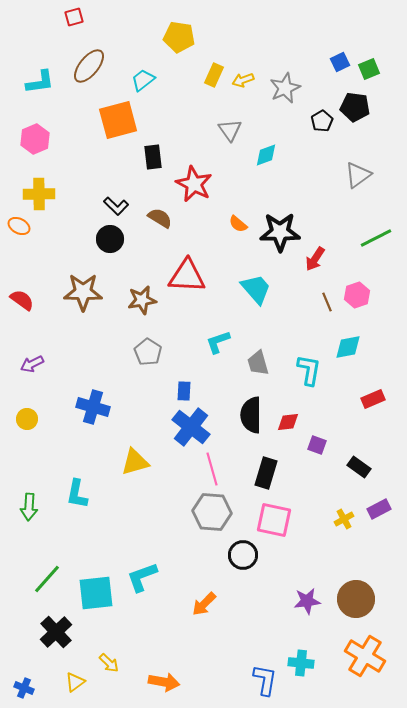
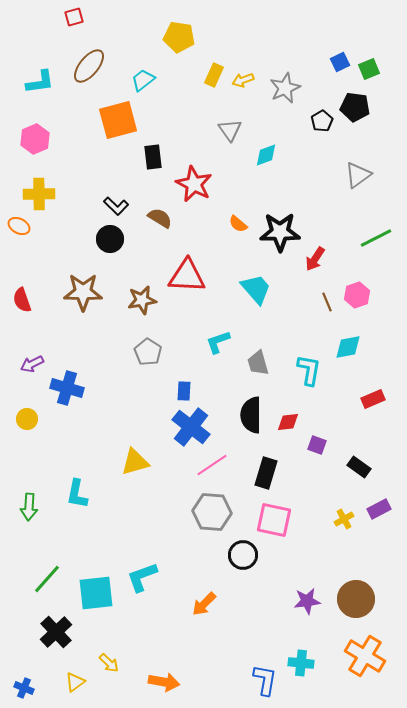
red semicircle at (22, 300): rotated 145 degrees counterclockwise
blue cross at (93, 407): moved 26 px left, 19 px up
pink line at (212, 469): moved 4 px up; rotated 72 degrees clockwise
